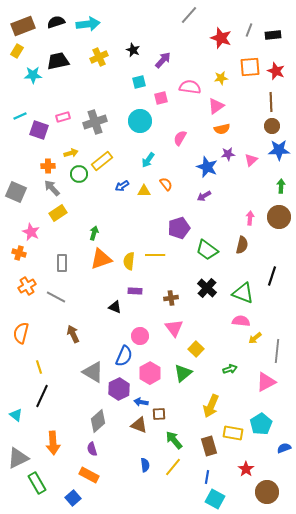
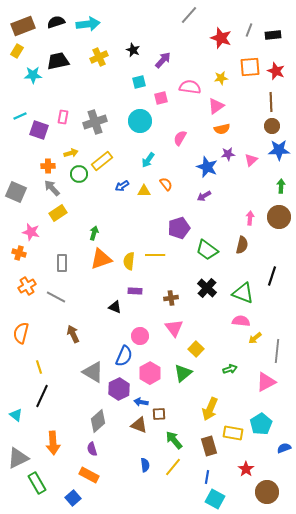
pink rectangle at (63, 117): rotated 64 degrees counterclockwise
pink star at (31, 232): rotated 12 degrees counterclockwise
yellow arrow at (211, 406): moved 1 px left, 3 px down
